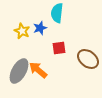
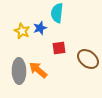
gray ellipse: rotated 30 degrees counterclockwise
